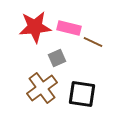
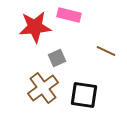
pink rectangle: moved 13 px up
brown line: moved 13 px right, 9 px down
brown cross: moved 1 px right
black square: moved 2 px right, 1 px down
